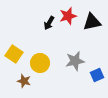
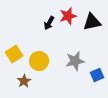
yellow square: rotated 24 degrees clockwise
yellow circle: moved 1 px left, 2 px up
brown star: rotated 24 degrees clockwise
